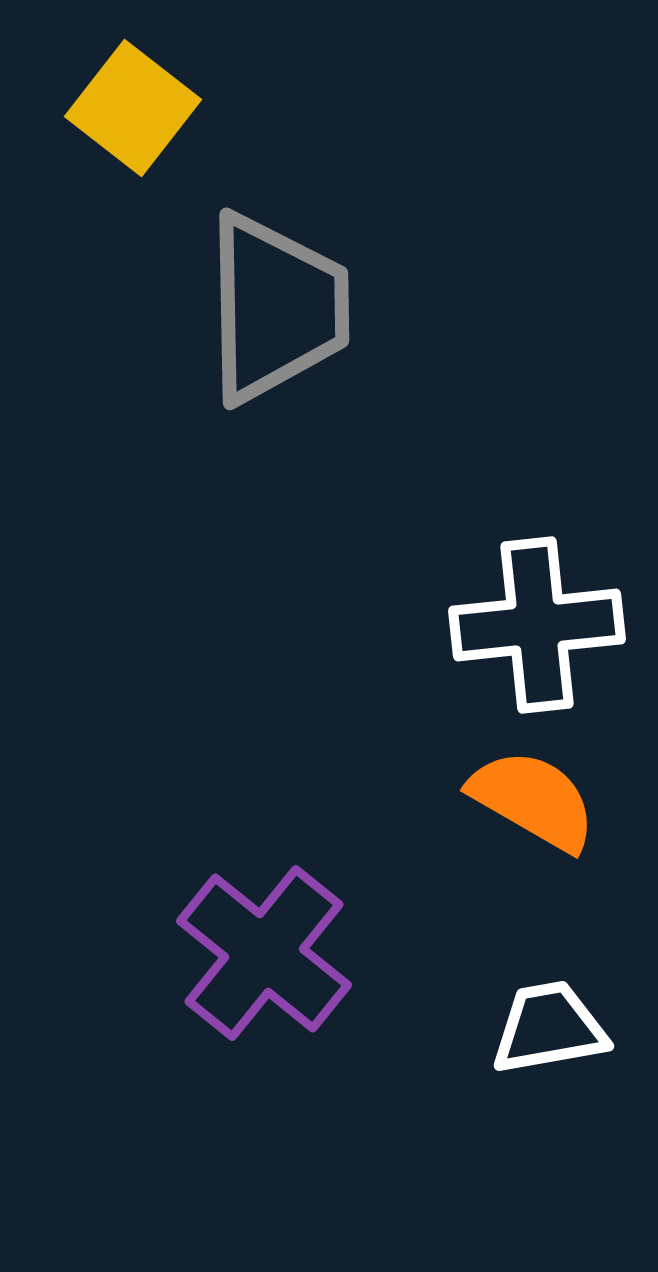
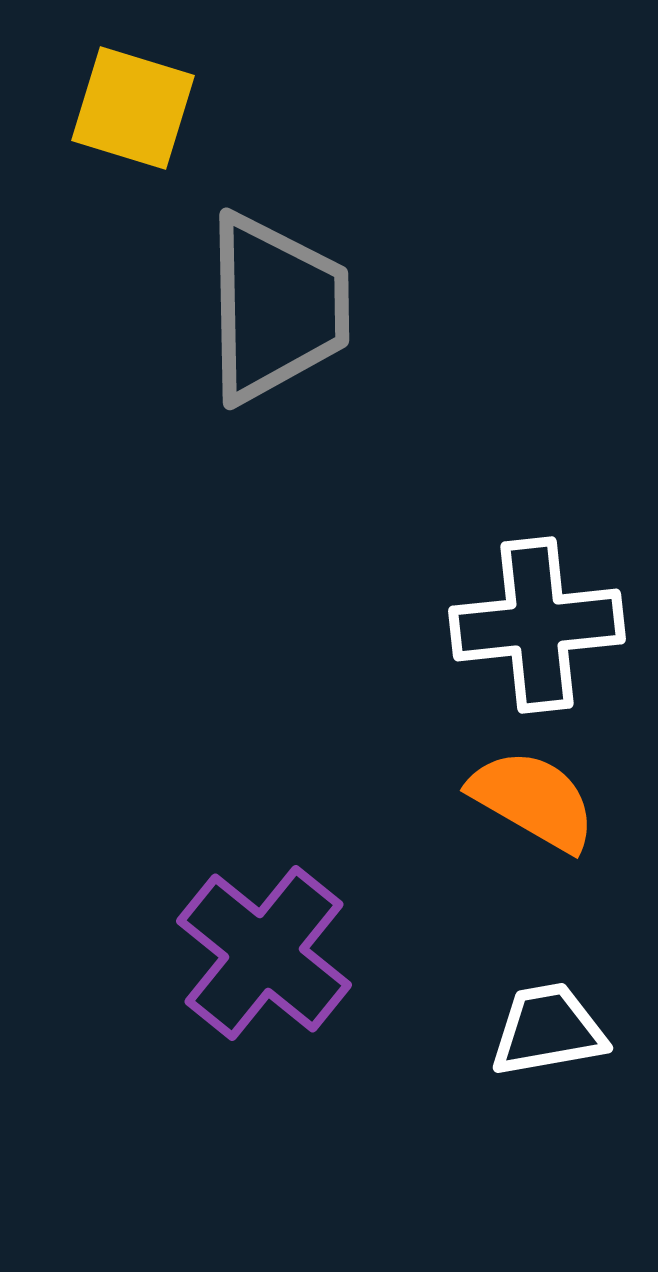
yellow square: rotated 21 degrees counterclockwise
white trapezoid: moved 1 px left, 2 px down
